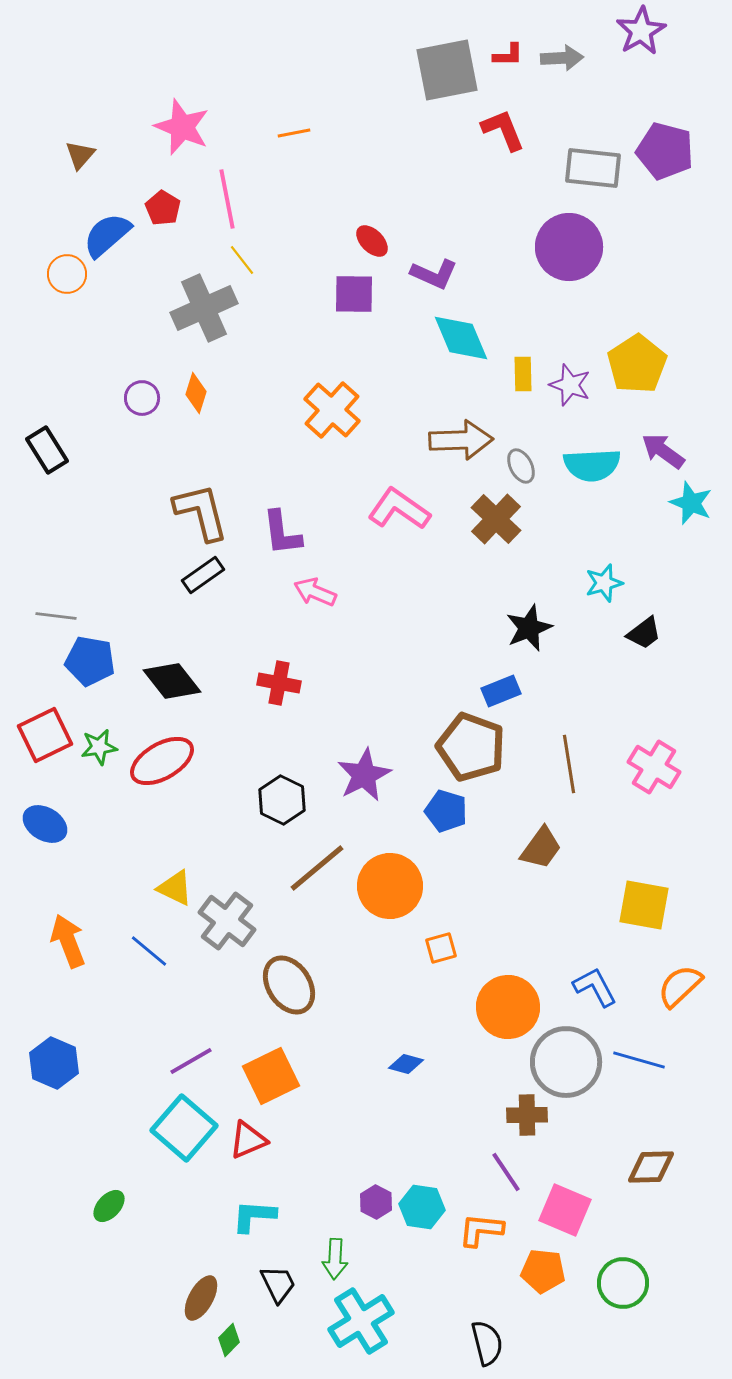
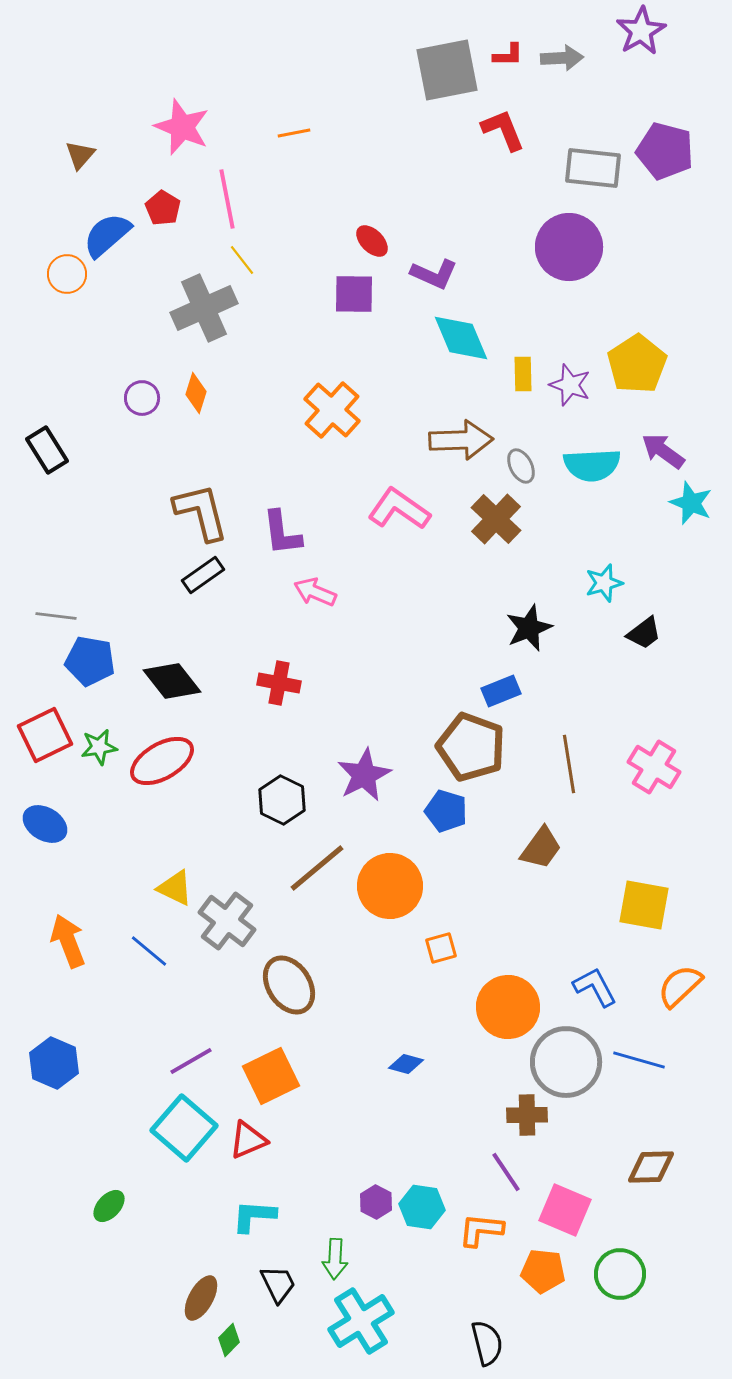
green circle at (623, 1283): moved 3 px left, 9 px up
